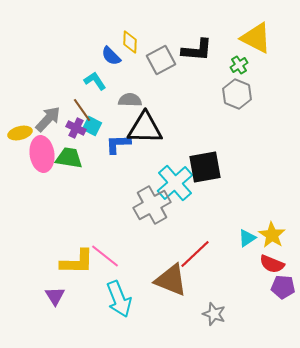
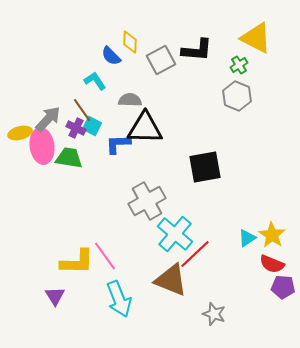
gray hexagon: moved 2 px down
pink ellipse: moved 8 px up
cyan cross: moved 51 px down; rotated 9 degrees counterclockwise
gray cross: moved 5 px left, 4 px up
pink line: rotated 16 degrees clockwise
